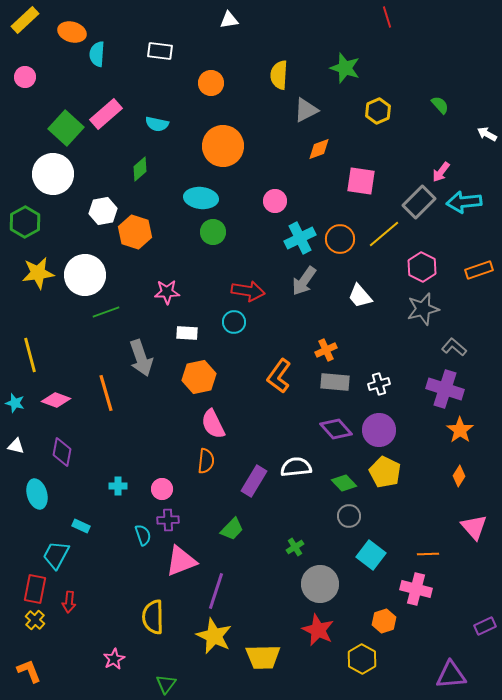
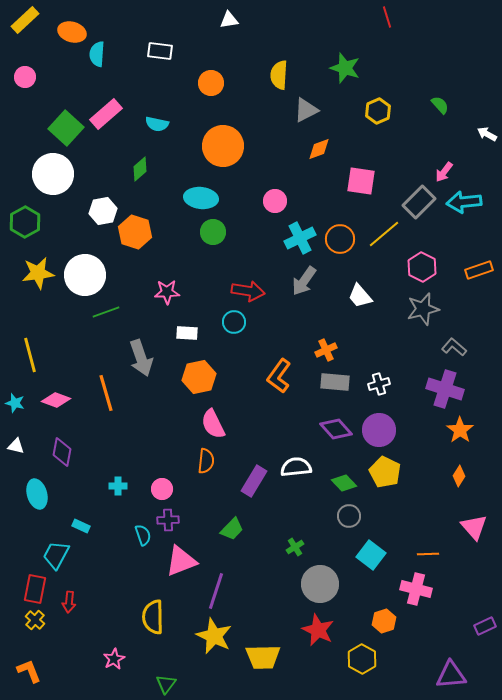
pink arrow at (441, 172): moved 3 px right
